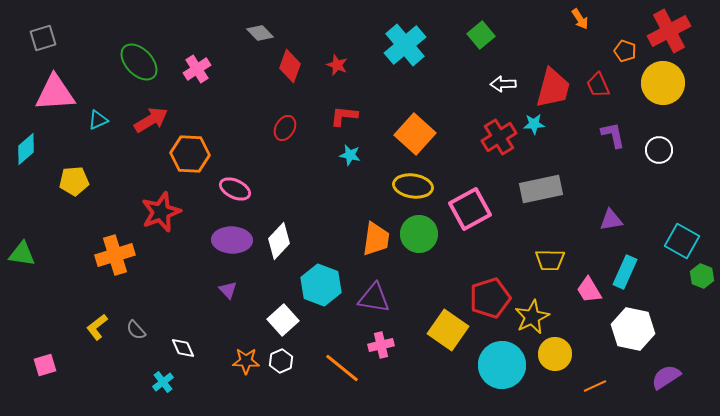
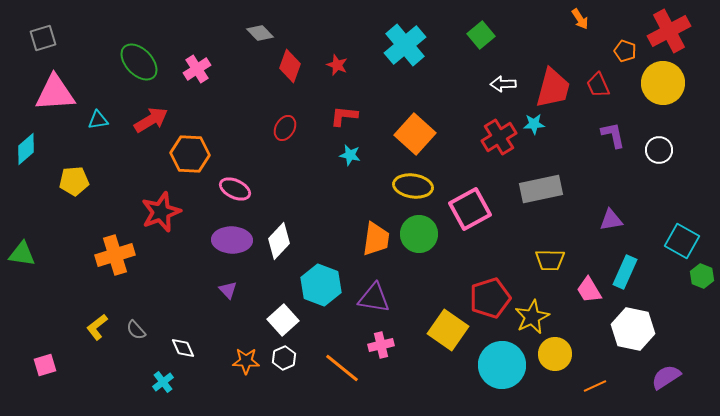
cyan triangle at (98, 120): rotated 15 degrees clockwise
white hexagon at (281, 361): moved 3 px right, 3 px up
